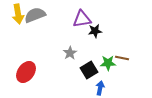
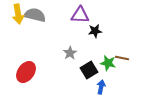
gray semicircle: rotated 35 degrees clockwise
purple triangle: moved 2 px left, 4 px up; rotated 12 degrees clockwise
green star: rotated 14 degrees clockwise
blue arrow: moved 1 px right, 1 px up
